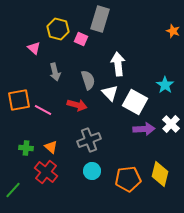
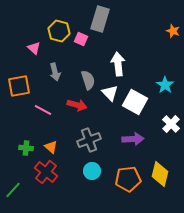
yellow hexagon: moved 1 px right, 2 px down
orange square: moved 14 px up
purple arrow: moved 11 px left, 10 px down
